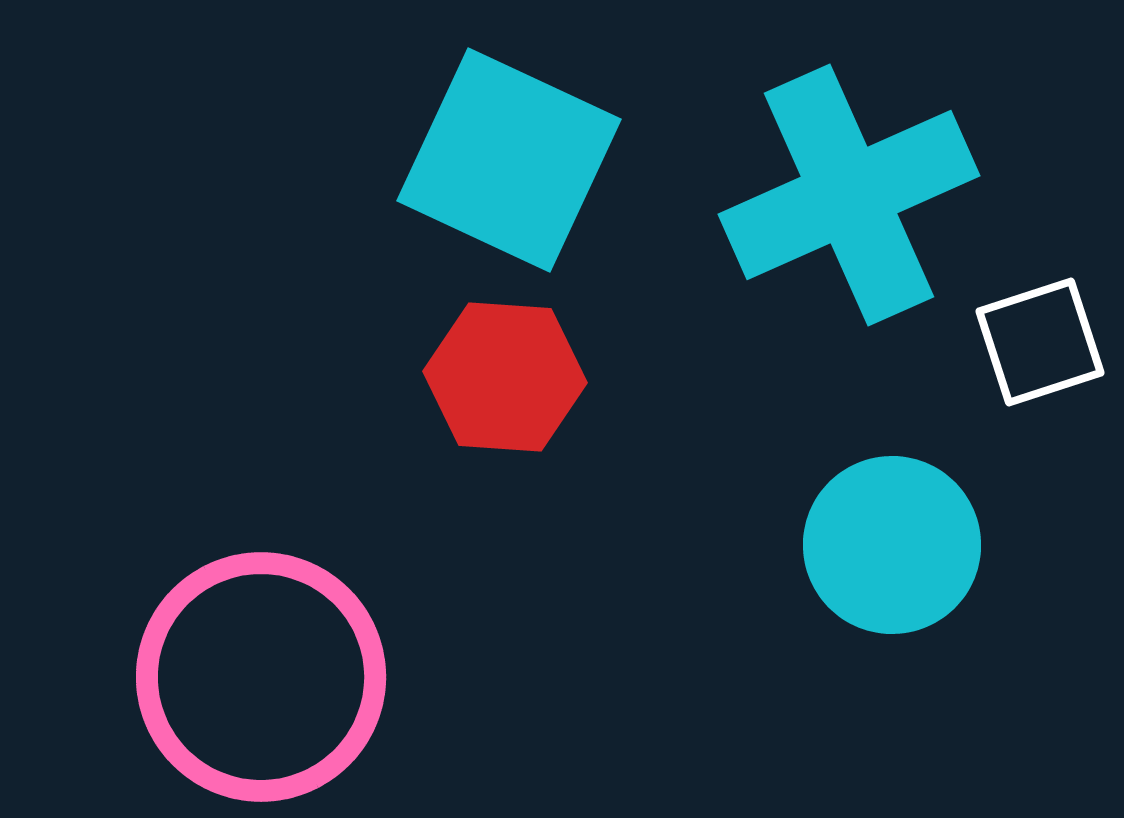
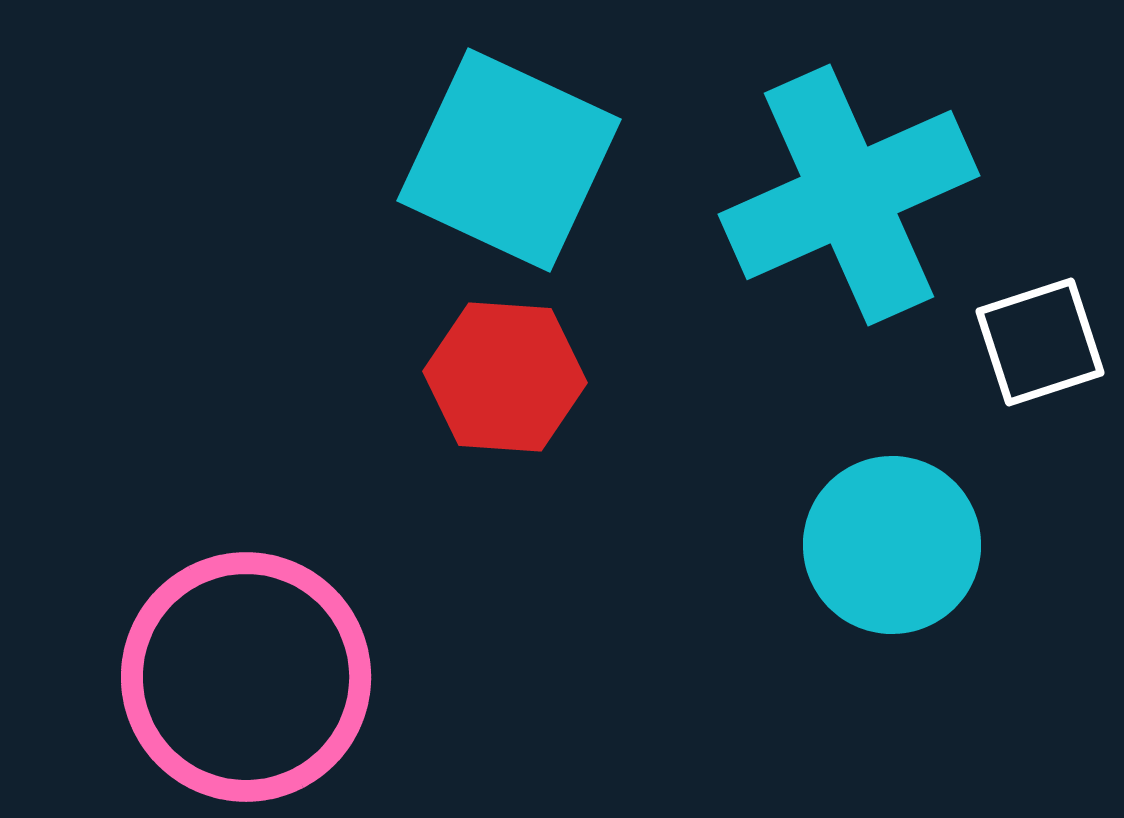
pink circle: moved 15 px left
